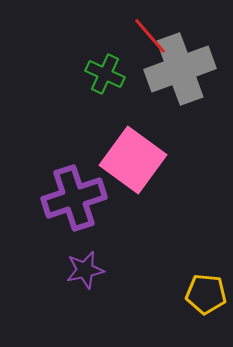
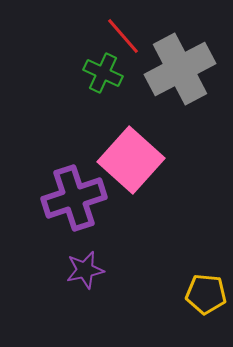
red line: moved 27 px left
gray cross: rotated 8 degrees counterclockwise
green cross: moved 2 px left, 1 px up
pink square: moved 2 px left; rotated 6 degrees clockwise
